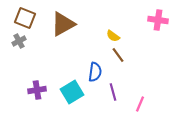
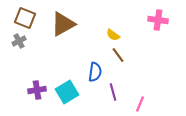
yellow semicircle: moved 1 px up
cyan square: moved 5 px left
